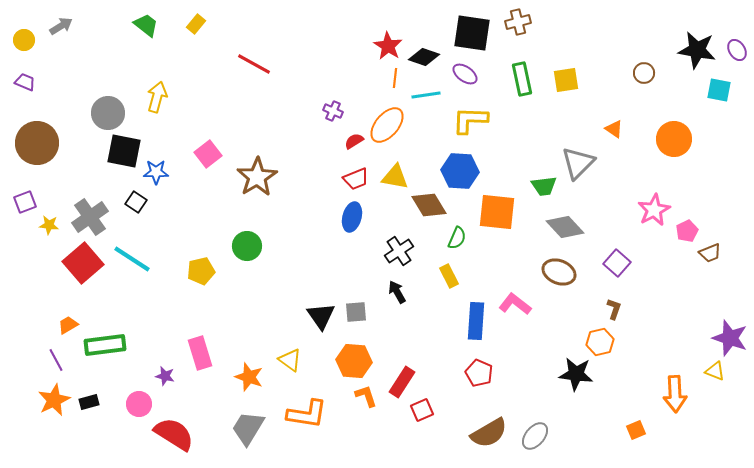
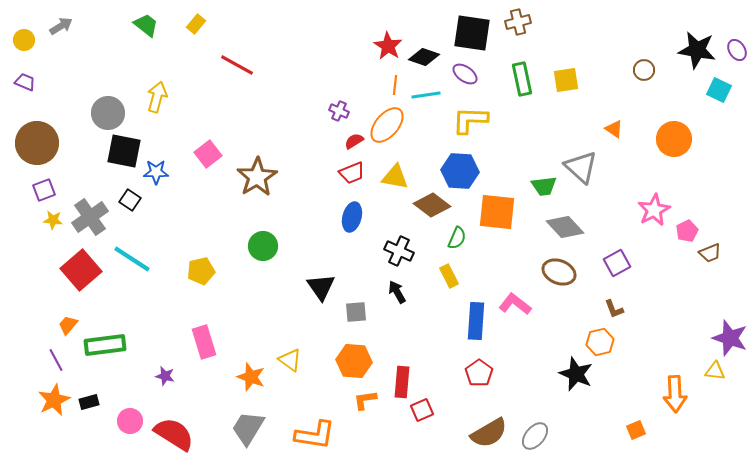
red line at (254, 64): moved 17 px left, 1 px down
brown circle at (644, 73): moved 3 px up
orange line at (395, 78): moved 7 px down
cyan square at (719, 90): rotated 15 degrees clockwise
purple cross at (333, 111): moved 6 px right
gray triangle at (578, 163): moved 3 px right, 4 px down; rotated 33 degrees counterclockwise
red trapezoid at (356, 179): moved 4 px left, 6 px up
purple square at (25, 202): moved 19 px right, 12 px up
black square at (136, 202): moved 6 px left, 2 px up
brown diamond at (429, 205): moved 3 px right; rotated 21 degrees counterclockwise
yellow star at (49, 225): moved 4 px right, 5 px up
green circle at (247, 246): moved 16 px right
black cross at (399, 251): rotated 32 degrees counterclockwise
red square at (83, 263): moved 2 px left, 7 px down
purple square at (617, 263): rotated 20 degrees clockwise
brown L-shape at (614, 309): rotated 140 degrees clockwise
black triangle at (321, 316): moved 29 px up
orange trapezoid at (68, 325): rotated 20 degrees counterclockwise
pink rectangle at (200, 353): moved 4 px right, 11 px up
yellow triangle at (715, 371): rotated 15 degrees counterclockwise
red pentagon at (479, 373): rotated 12 degrees clockwise
black star at (576, 374): rotated 16 degrees clockwise
orange star at (249, 377): moved 2 px right
red rectangle at (402, 382): rotated 28 degrees counterclockwise
orange L-shape at (366, 396): moved 1 px left, 4 px down; rotated 80 degrees counterclockwise
pink circle at (139, 404): moved 9 px left, 17 px down
orange L-shape at (307, 414): moved 8 px right, 21 px down
